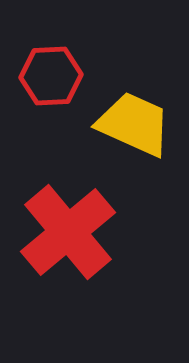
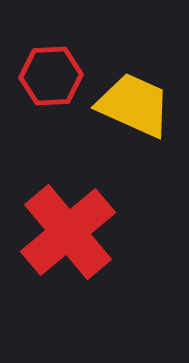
yellow trapezoid: moved 19 px up
